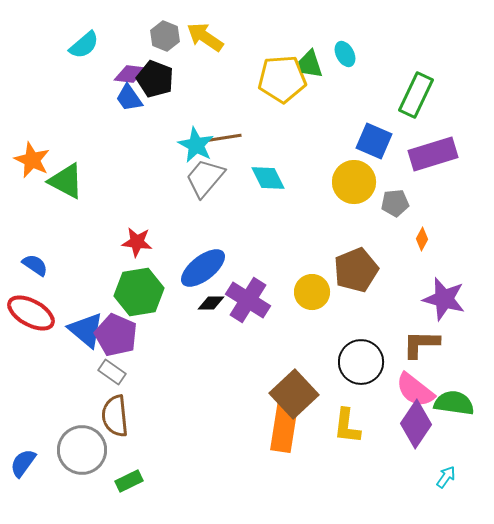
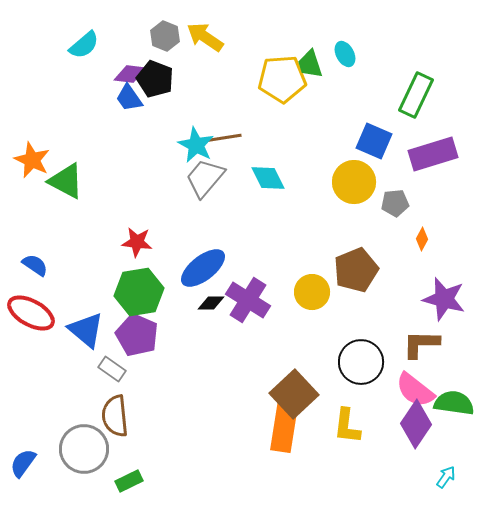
purple pentagon at (116, 335): moved 21 px right
gray rectangle at (112, 372): moved 3 px up
gray circle at (82, 450): moved 2 px right, 1 px up
